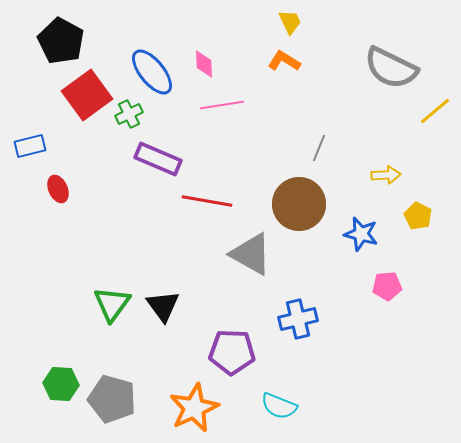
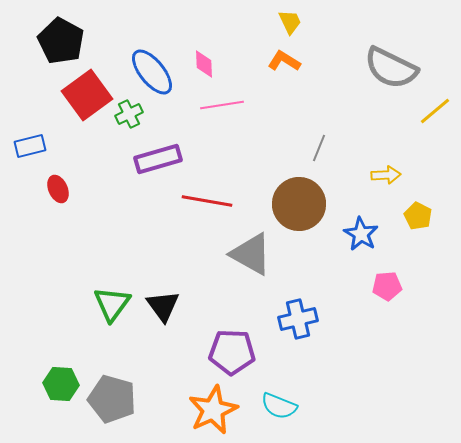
purple rectangle: rotated 39 degrees counterclockwise
blue star: rotated 16 degrees clockwise
orange star: moved 19 px right, 2 px down
